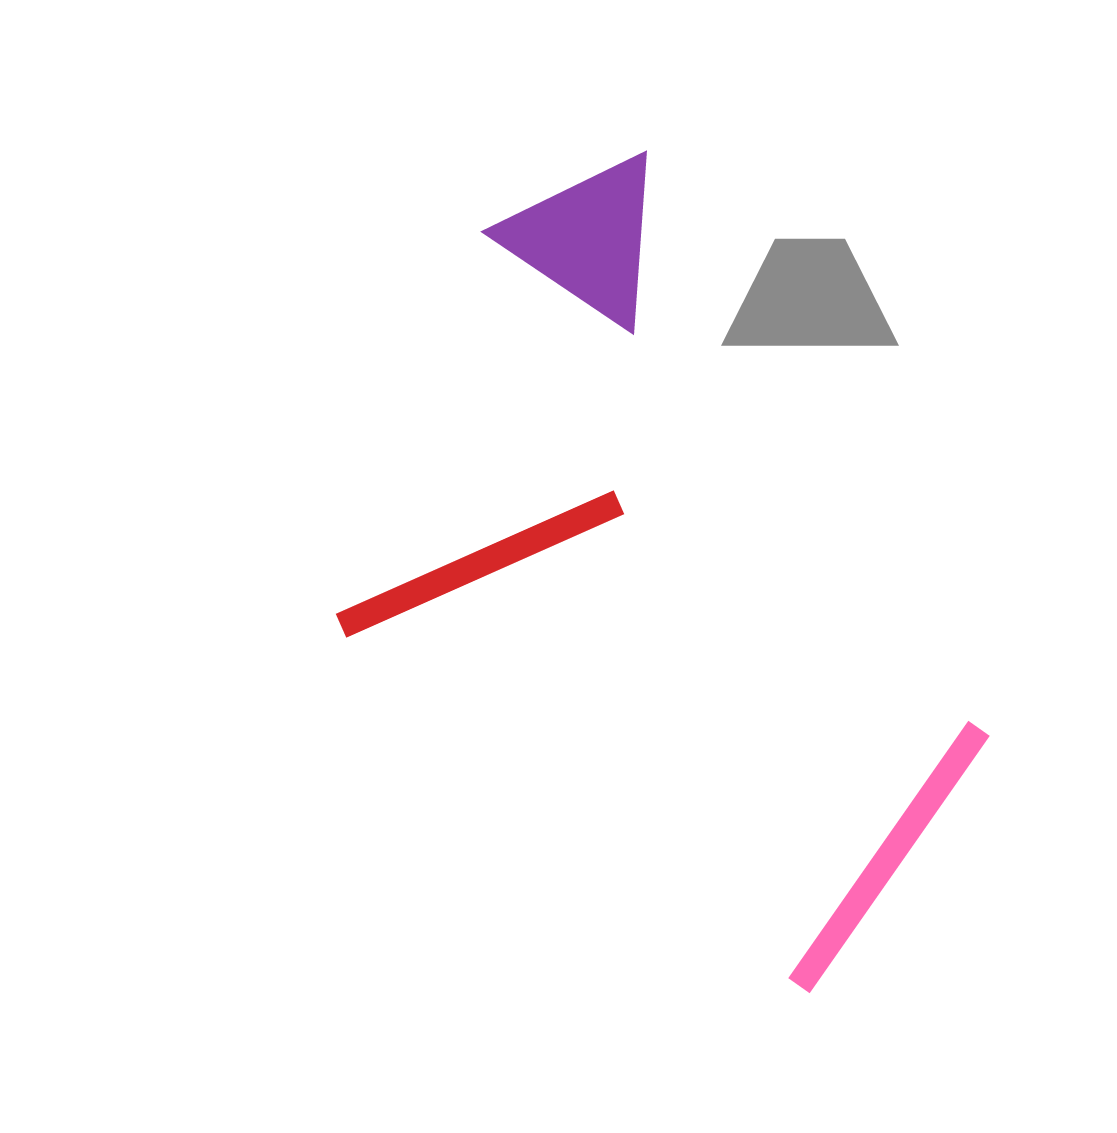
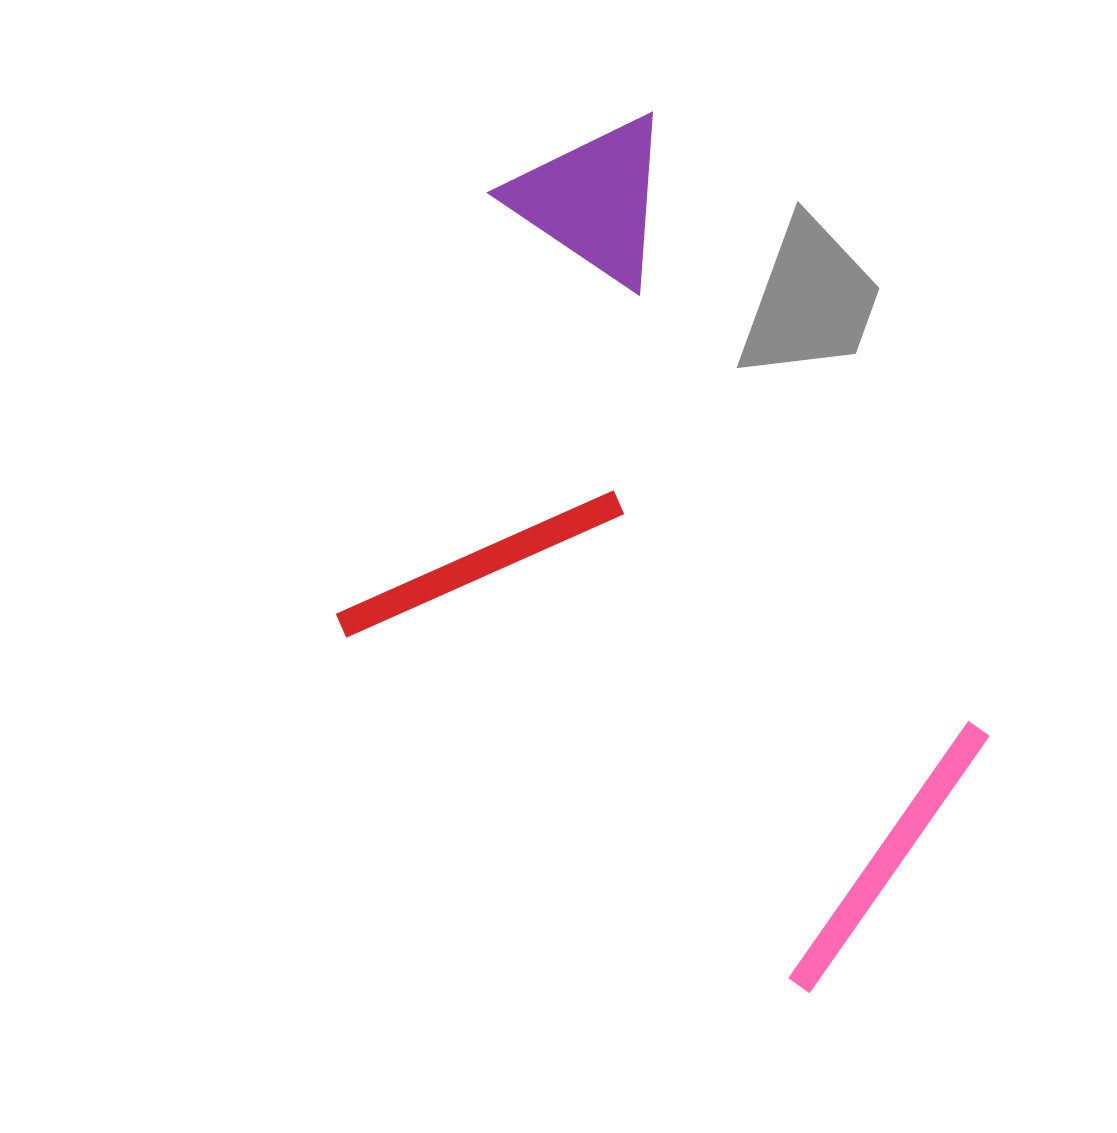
purple triangle: moved 6 px right, 39 px up
gray trapezoid: rotated 110 degrees clockwise
